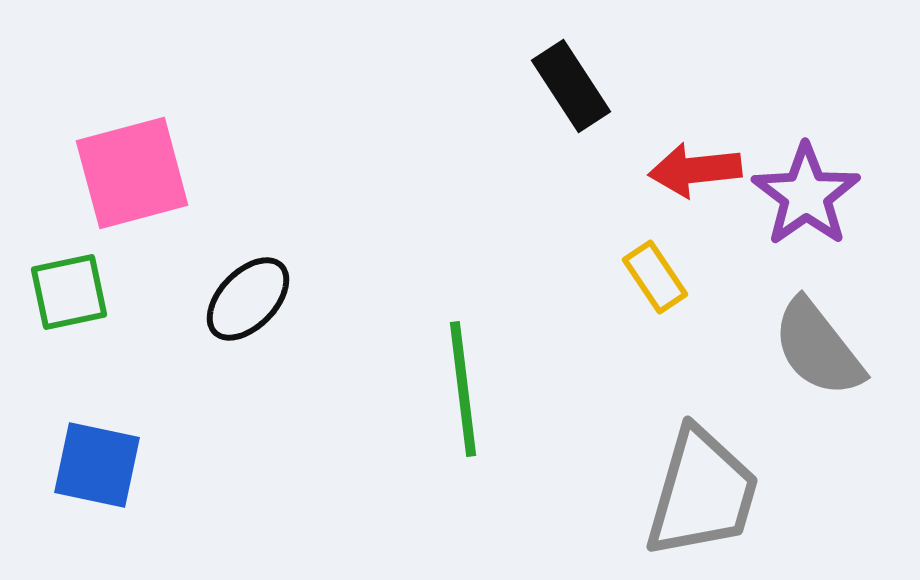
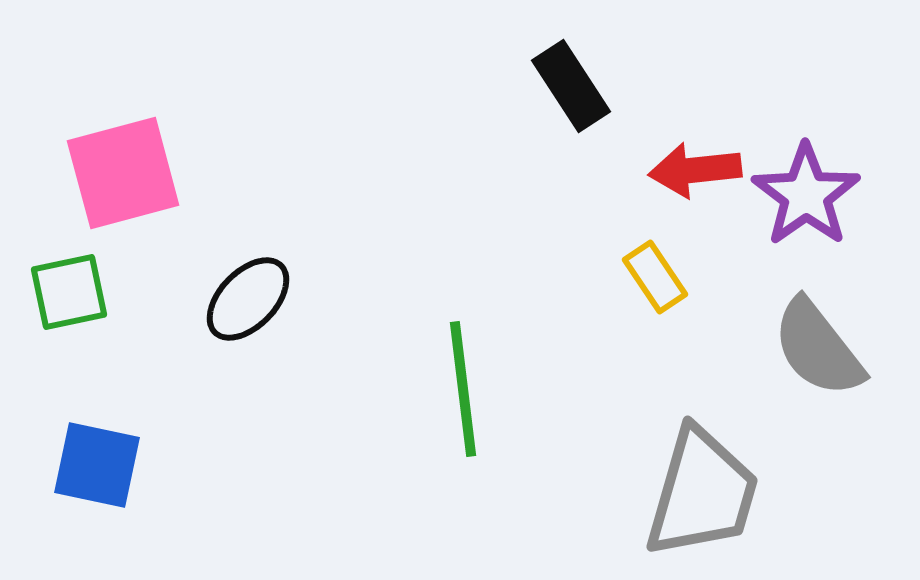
pink square: moved 9 px left
